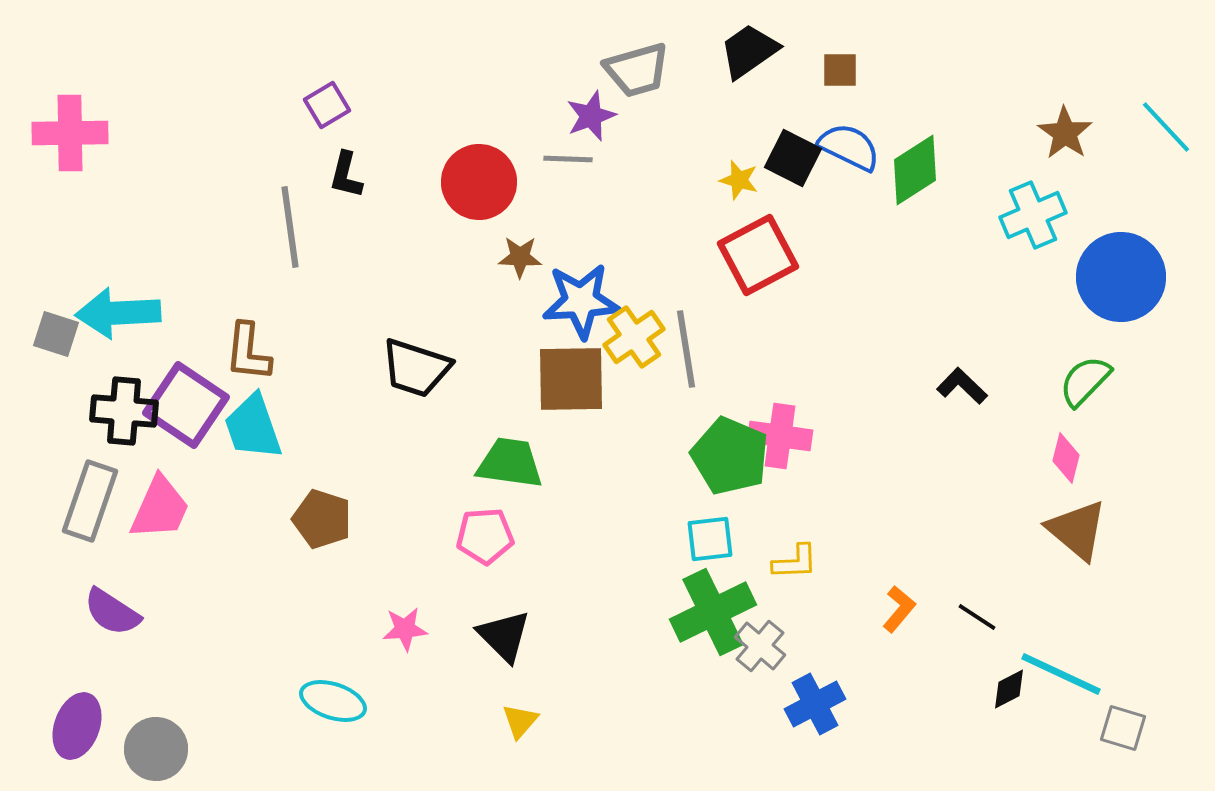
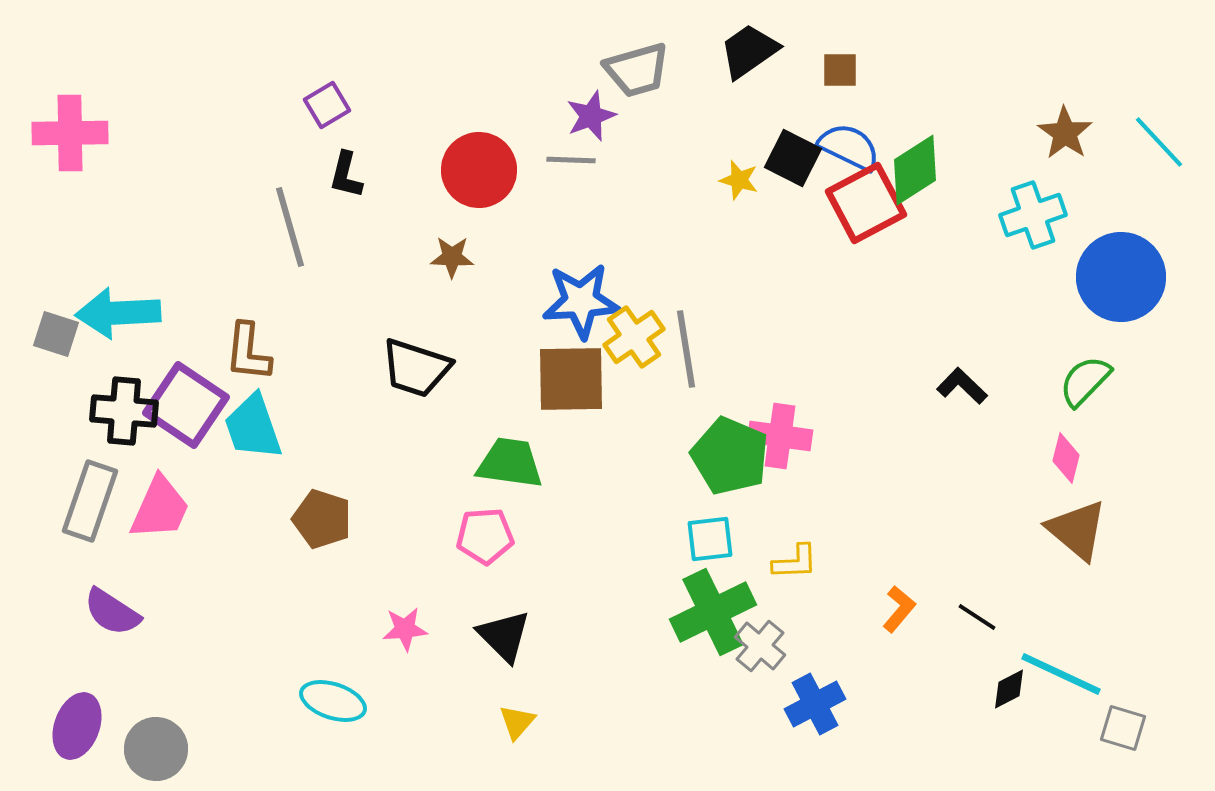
cyan line at (1166, 127): moved 7 px left, 15 px down
gray line at (568, 159): moved 3 px right, 1 px down
red circle at (479, 182): moved 12 px up
cyan cross at (1033, 215): rotated 4 degrees clockwise
gray line at (290, 227): rotated 8 degrees counterclockwise
red square at (758, 255): moved 108 px right, 52 px up
brown star at (520, 257): moved 68 px left
yellow triangle at (520, 721): moved 3 px left, 1 px down
